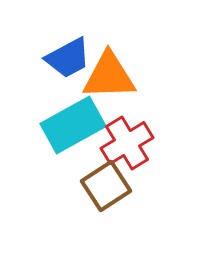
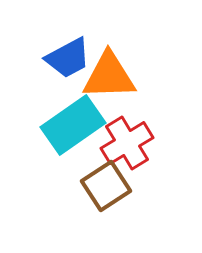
cyan rectangle: rotated 6 degrees counterclockwise
